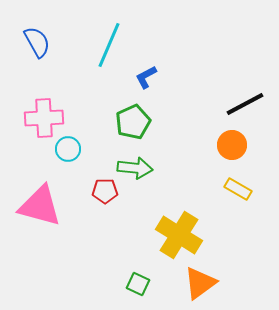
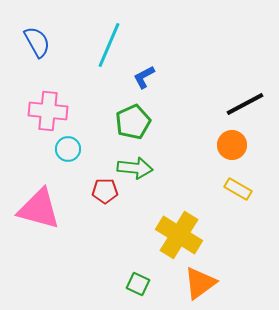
blue L-shape: moved 2 px left
pink cross: moved 4 px right, 7 px up; rotated 9 degrees clockwise
pink triangle: moved 1 px left, 3 px down
